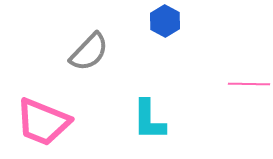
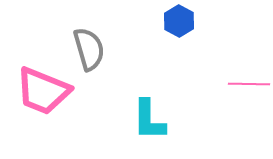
blue hexagon: moved 14 px right
gray semicircle: moved 3 px up; rotated 60 degrees counterclockwise
pink trapezoid: moved 31 px up
